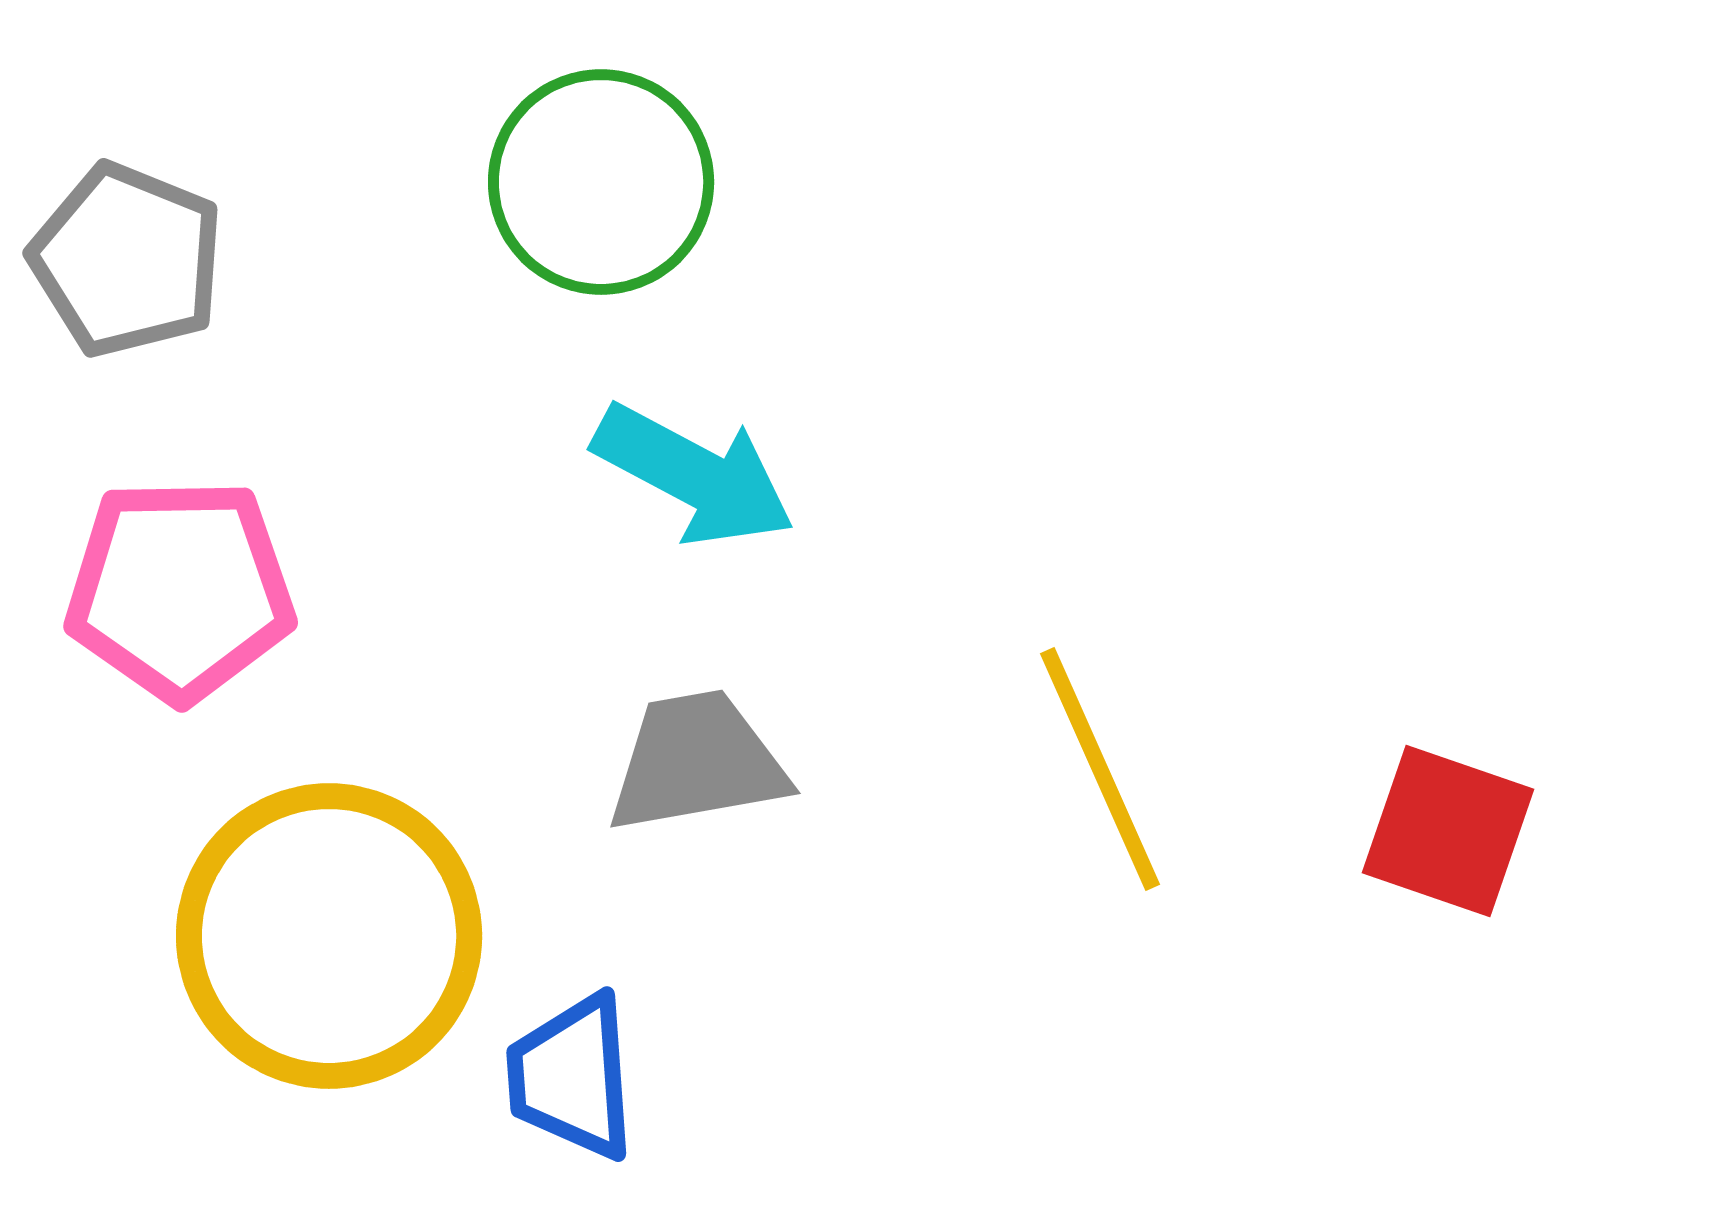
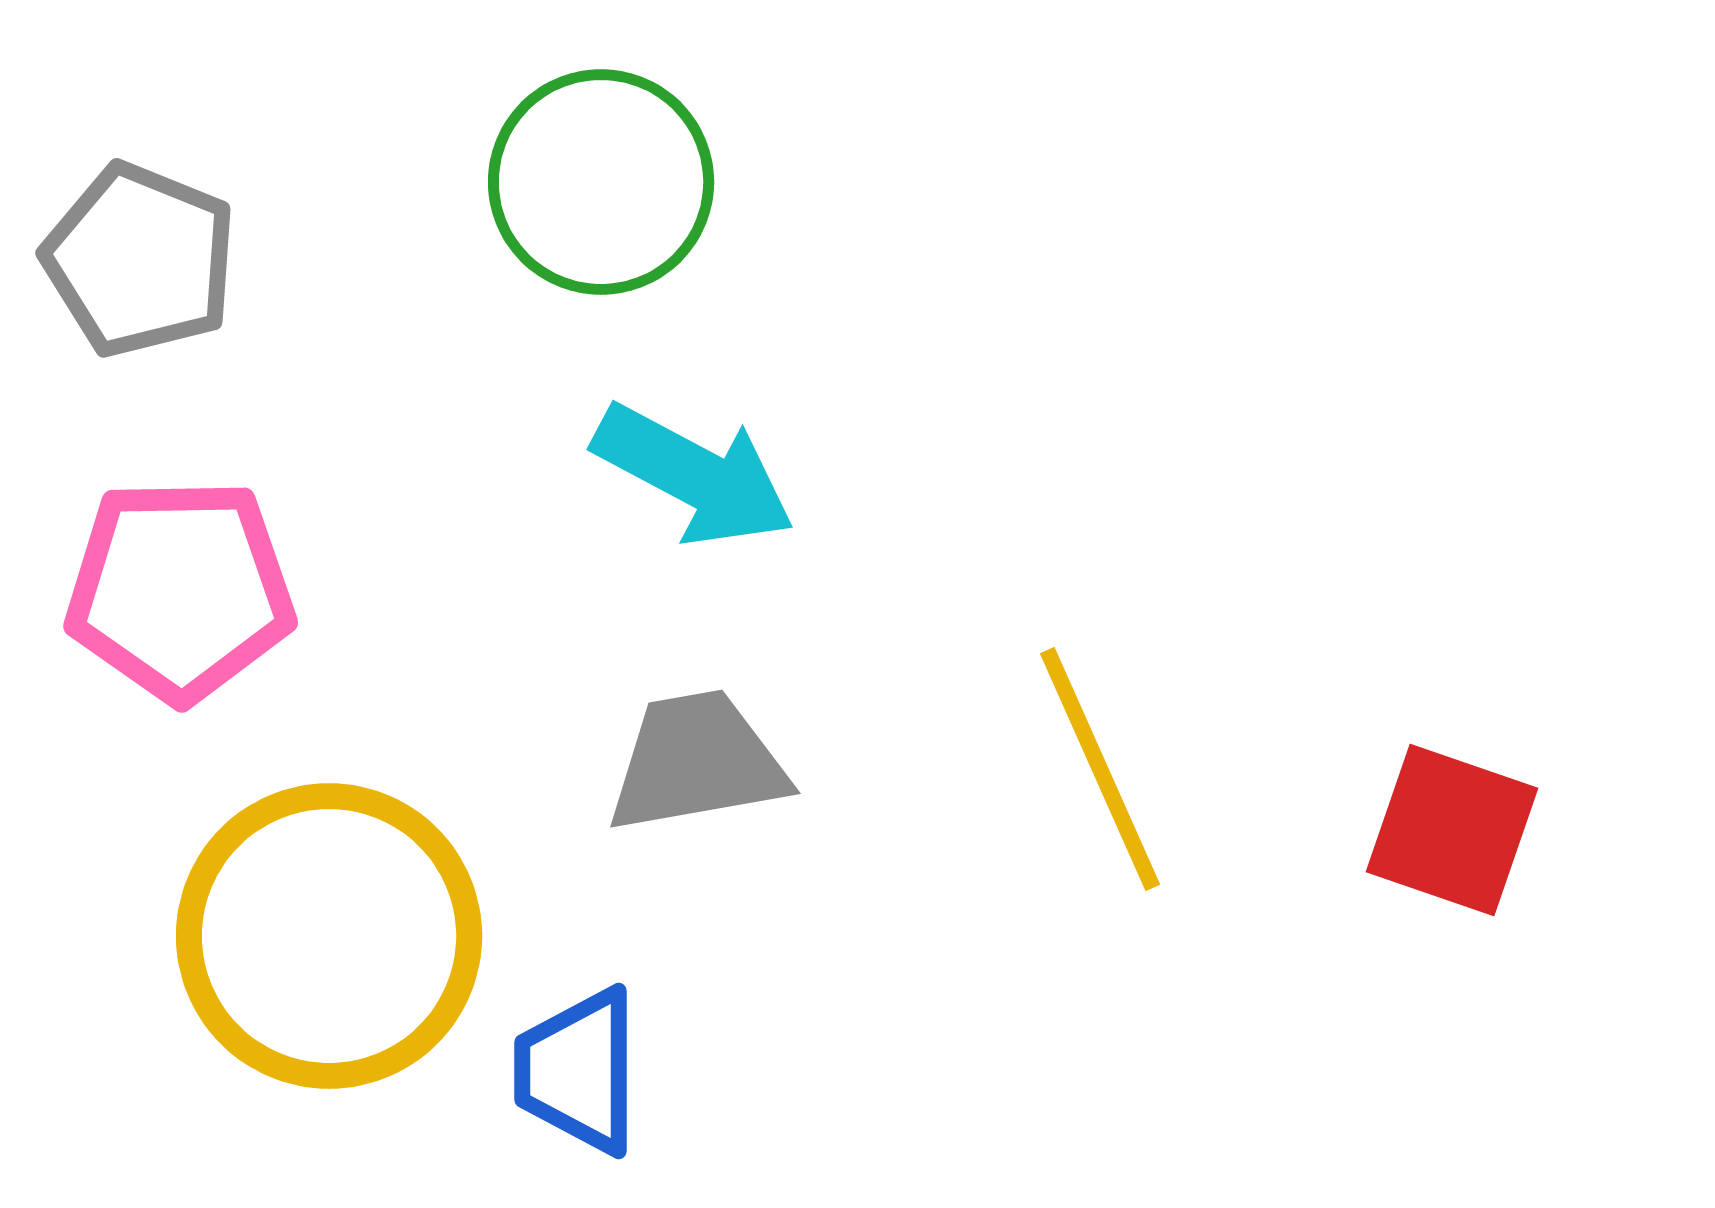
gray pentagon: moved 13 px right
red square: moved 4 px right, 1 px up
blue trapezoid: moved 6 px right, 6 px up; rotated 4 degrees clockwise
